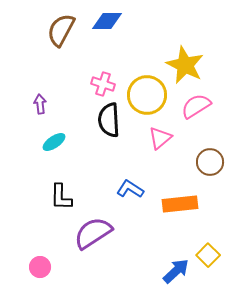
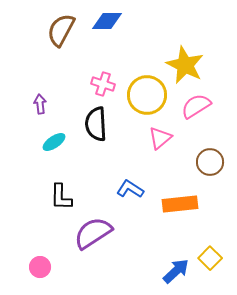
black semicircle: moved 13 px left, 4 px down
yellow square: moved 2 px right, 3 px down
